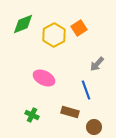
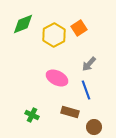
gray arrow: moved 8 px left
pink ellipse: moved 13 px right
